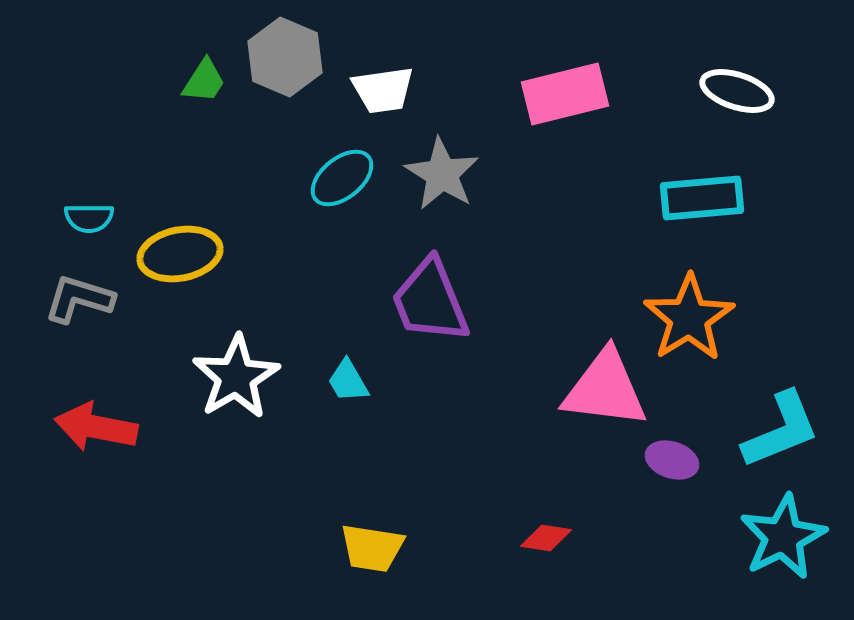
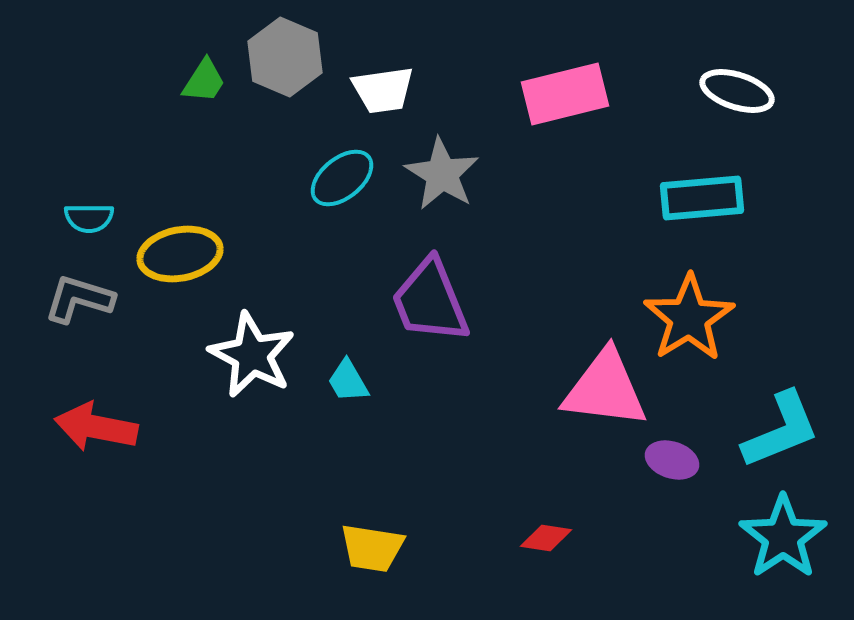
white star: moved 16 px right, 22 px up; rotated 14 degrees counterclockwise
cyan star: rotated 8 degrees counterclockwise
